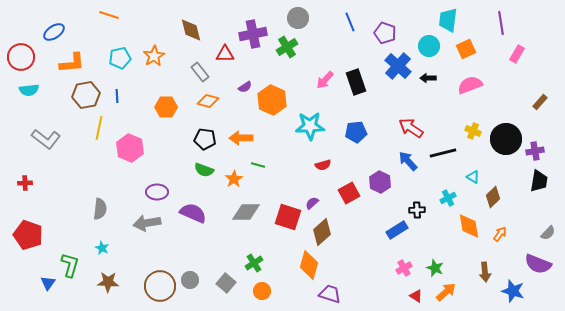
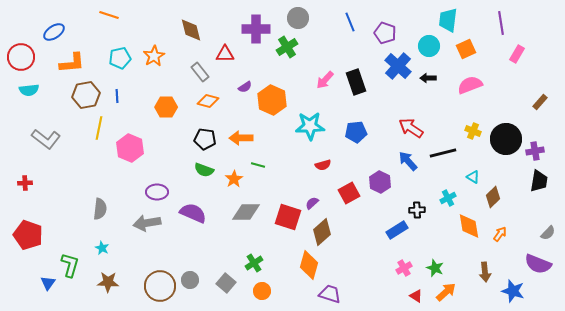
purple cross at (253, 34): moved 3 px right, 5 px up; rotated 12 degrees clockwise
